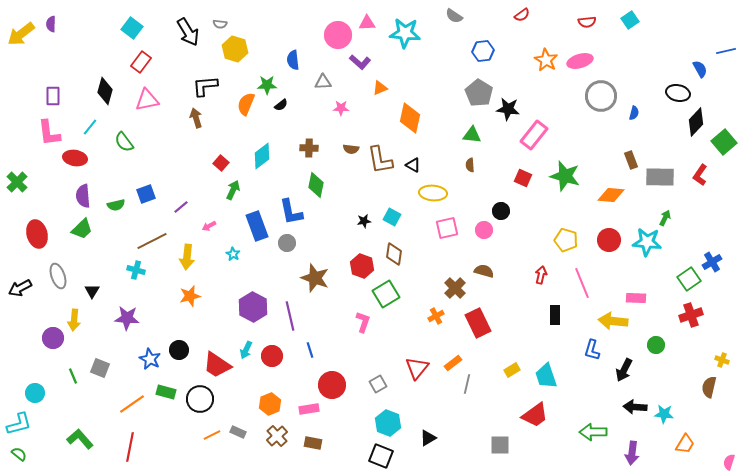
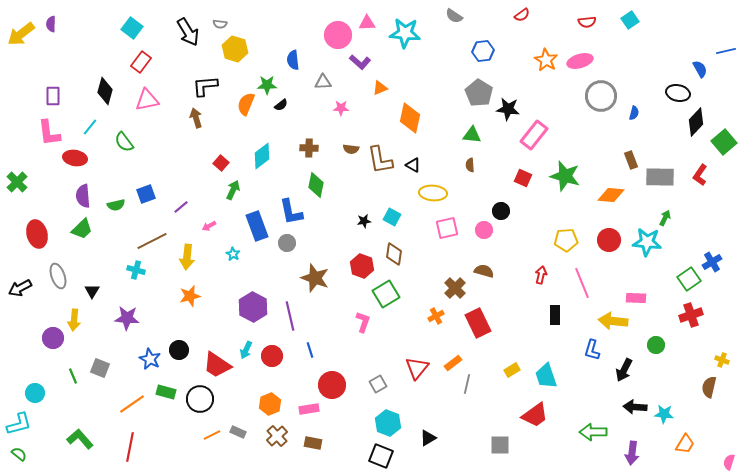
yellow pentagon at (566, 240): rotated 20 degrees counterclockwise
